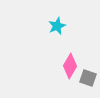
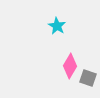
cyan star: rotated 18 degrees counterclockwise
